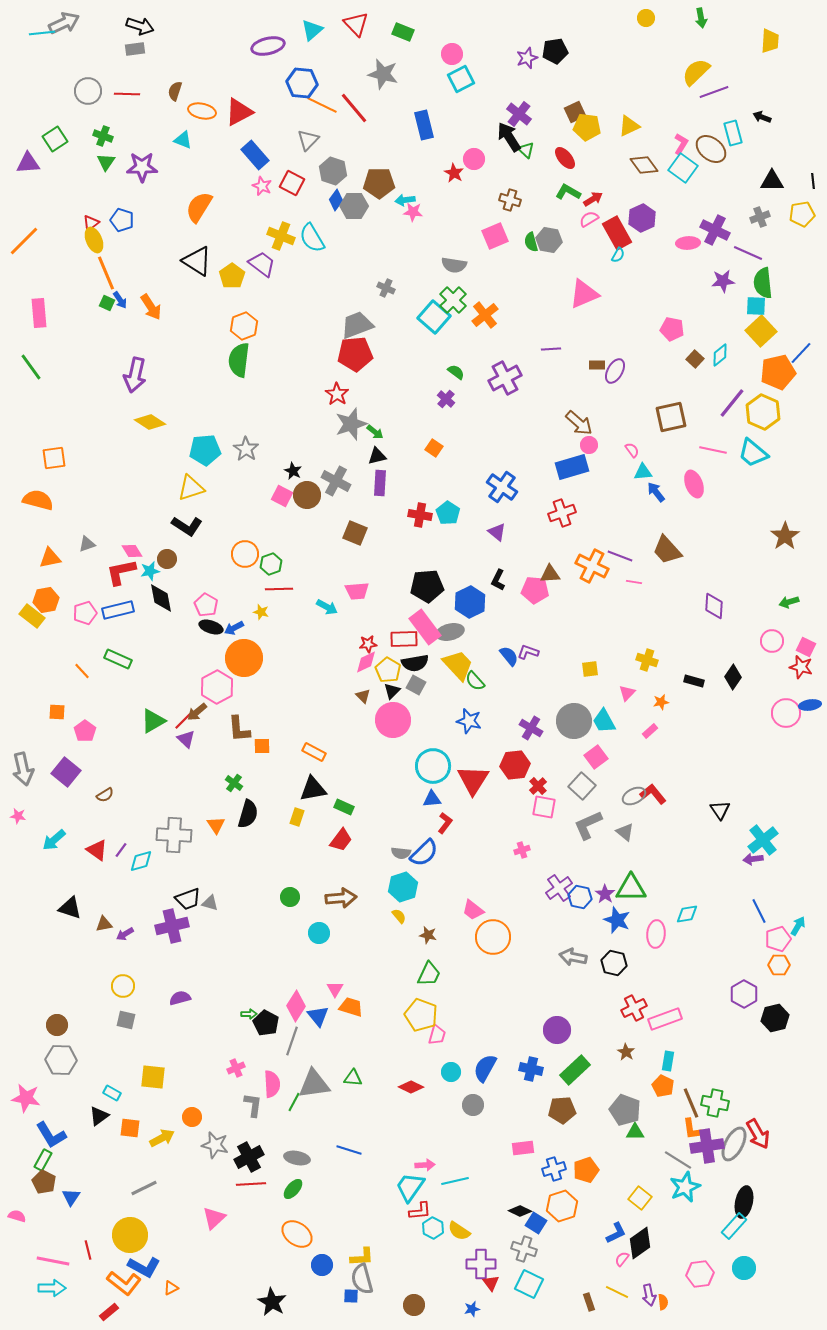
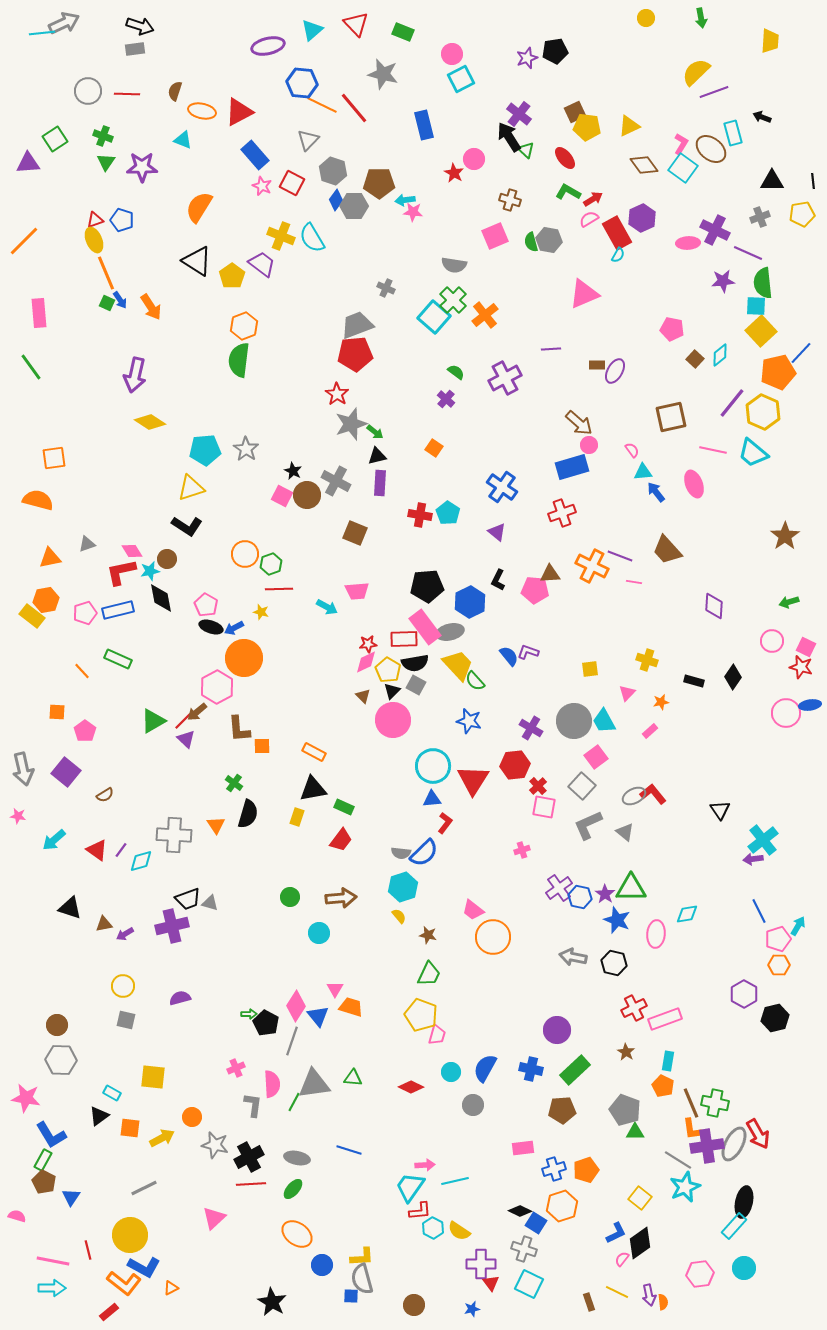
red triangle at (91, 223): moved 4 px right, 3 px up; rotated 18 degrees clockwise
